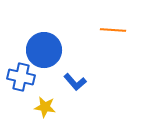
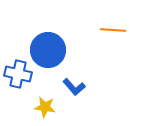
blue circle: moved 4 px right
blue cross: moved 3 px left, 3 px up
blue L-shape: moved 1 px left, 5 px down
